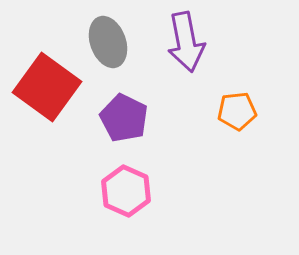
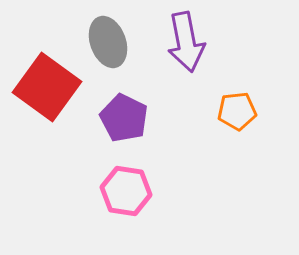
pink hexagon: rotated 15 degrees counterclockwise
